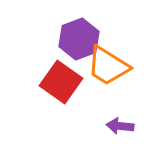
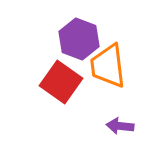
purple hexagon: rotated 18 degrees counterclockwise
orange trapezoid: rotated 51 degrees clockwise
